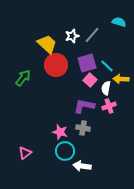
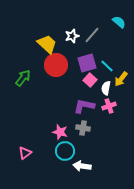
cyan semicircle: rotated 24 degrees clockwise
yellow arrow: rotated 56 degrees counterclockwise
